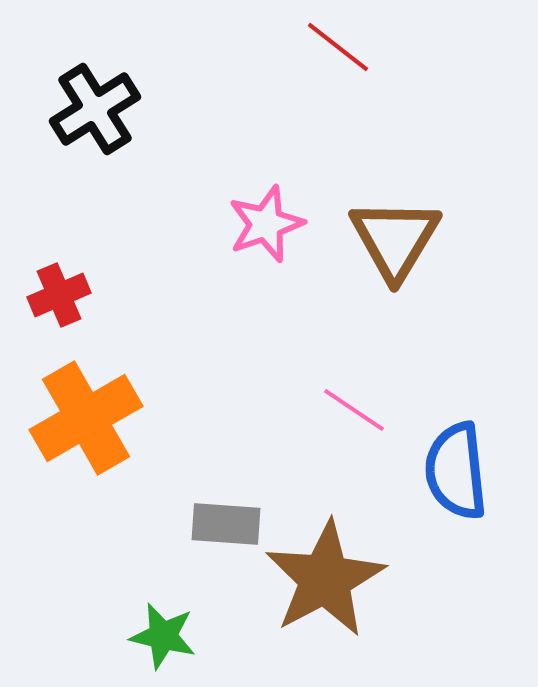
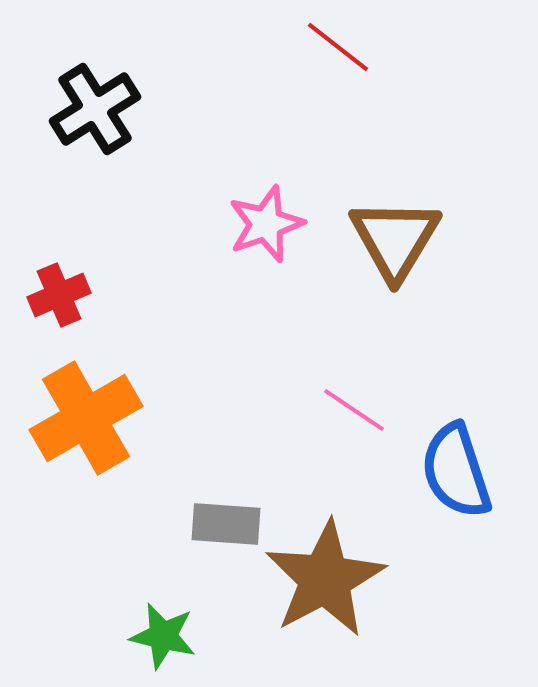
blue semicircle: rotated 12 degrees counterclockwise
